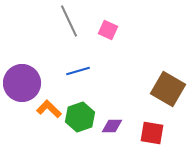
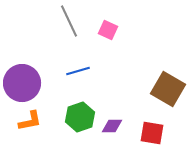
orange L-shape: moved 19 px left, 12 px down; rotated 125 degrees clockwise
